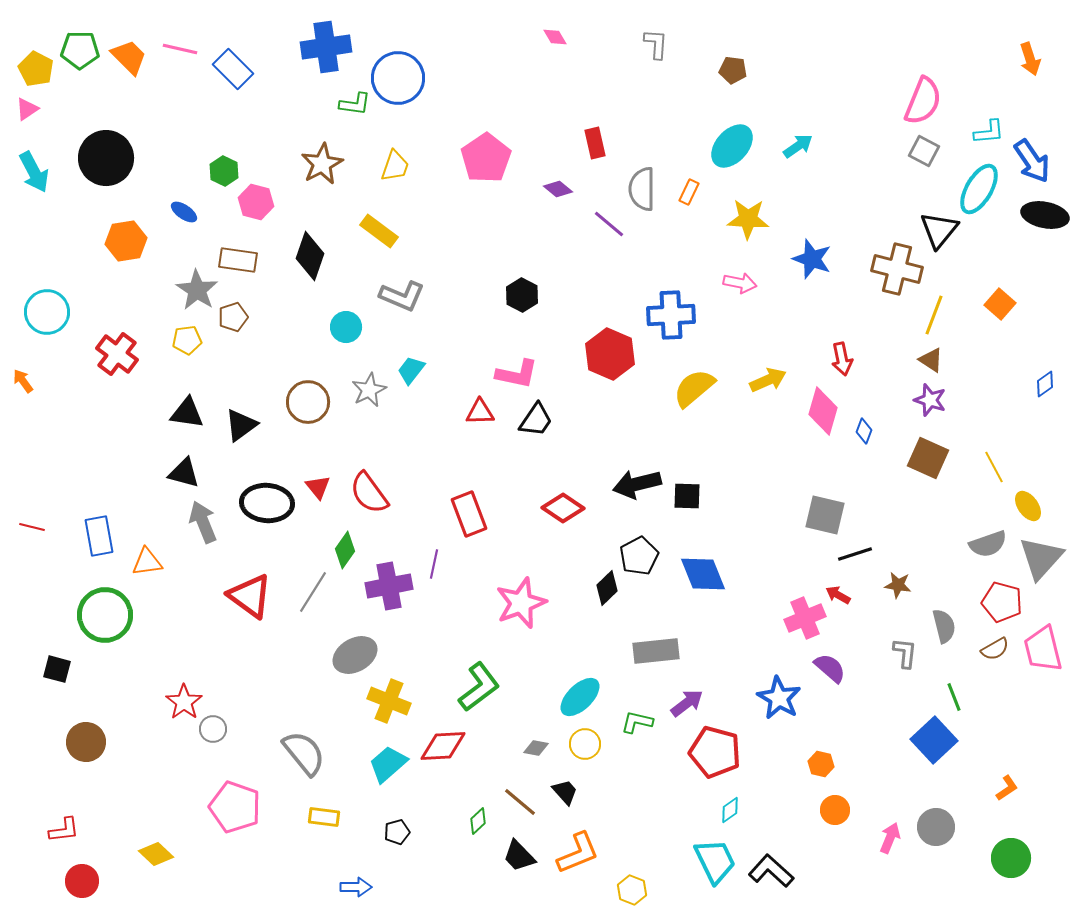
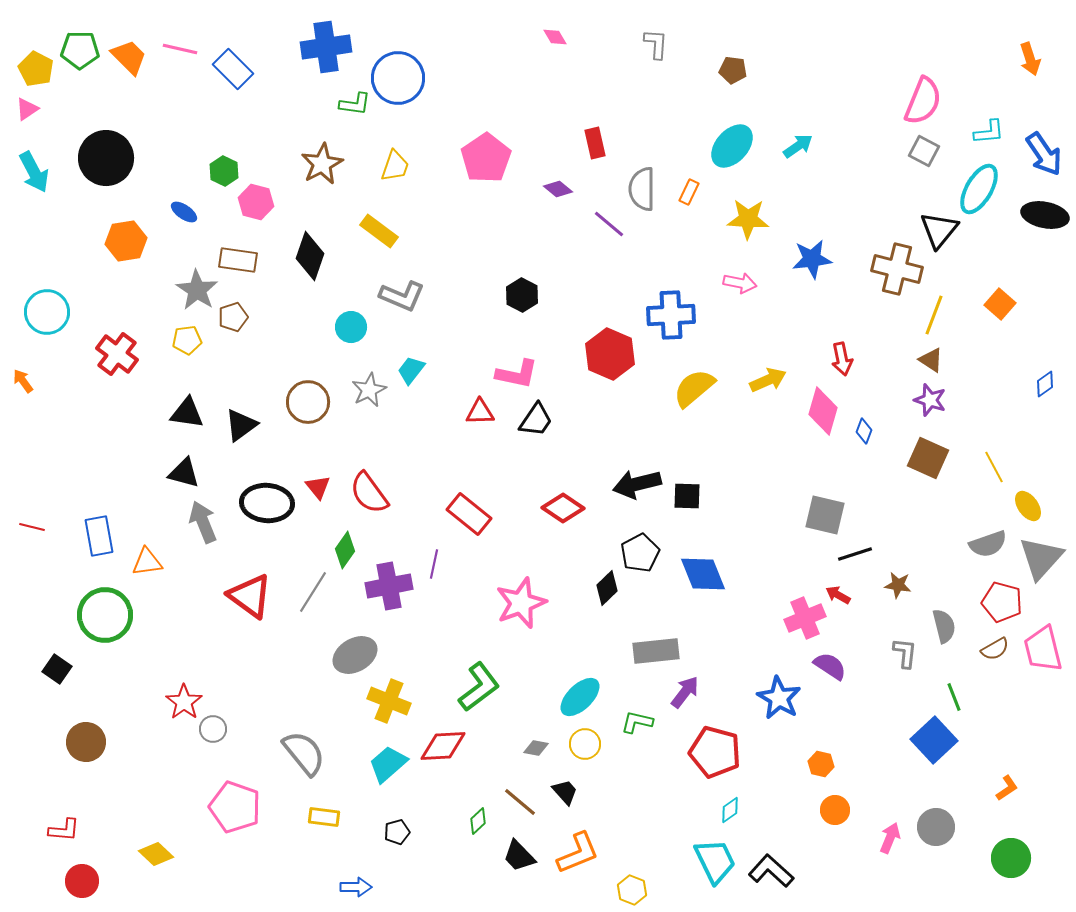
blue arrow at (1032, 161): moved 12 px right, 7 px up
blue star at (812, 259): rotated 27 degrees counterclockwise
cyan circle at (346, 327): moved 5 px right
red rectangle at (469, 514): rotated 30 degrees counterclockwise
black pentagon at (639, 556): moved 1 px right, 3 px up
purple semicircle at (830, 668): moved 2 px up; rotated 8 degrees counterclockwise
black square at (57, 669): rotated 20 degrees clockwise
purple arrow at (687, 703): moved 2 px left, 11 px up; rotated 16 degrees counterclockwise
red L-shape at (64, 830): rotated 12 degrees clockwise
